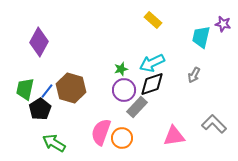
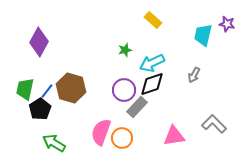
purple star: moved 4 px right
cyan trapezoid: moved 2 px right, 2 px up
green star: moved 4 px right, 19 px up
